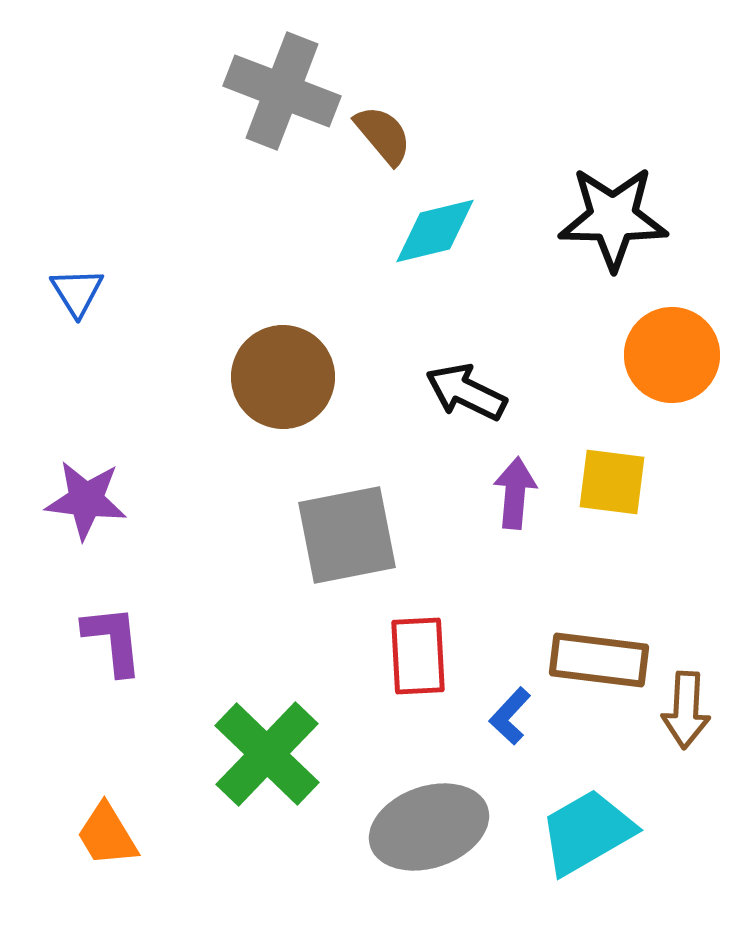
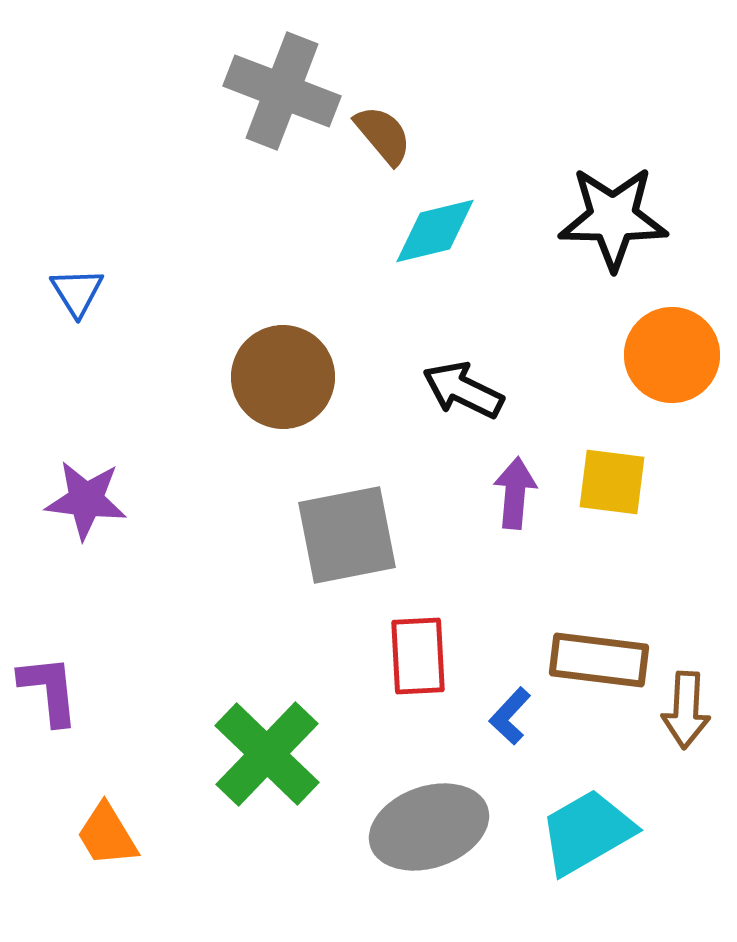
black arrow: moved 3 px left, 2 px up
purple L-shape: moved 64 px left, 50 px down
